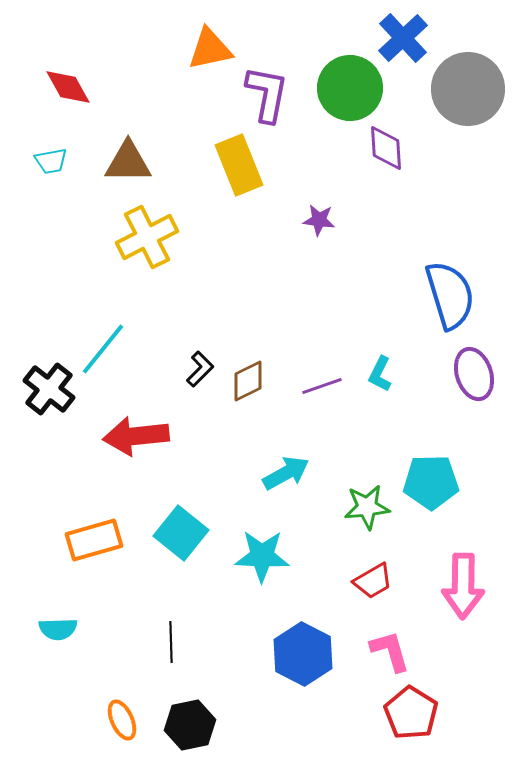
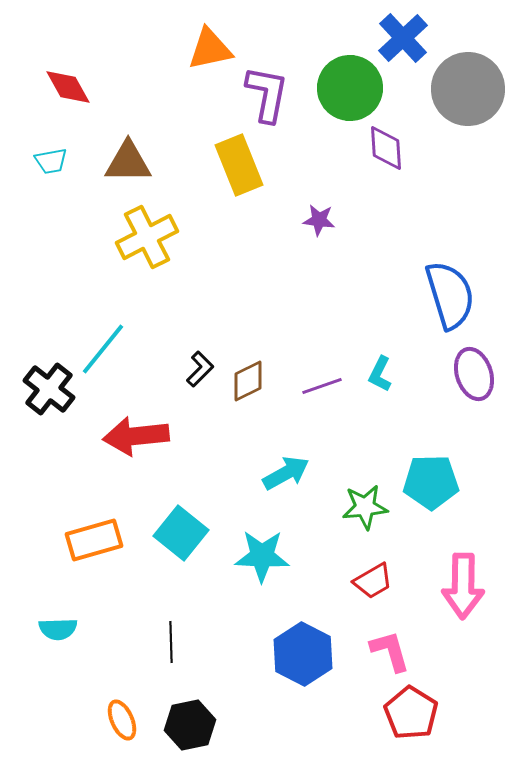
green star: moved 2 px left
